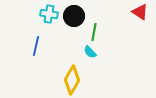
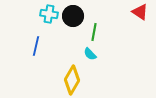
black circle: moved 1 px left
cyan semicircle: moved 2 px down
